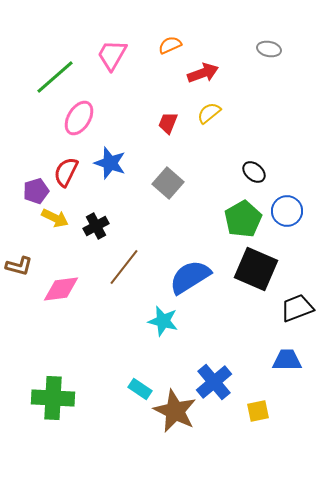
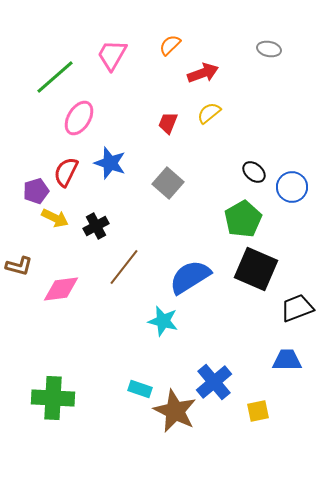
orange semicircle: rotated 20 degrees counterclockwise
blue circle: moved 5 px right, 24 px up
cyan rectangle: rotated 15 degrees counterclockwise
